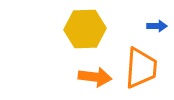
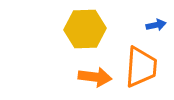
blue arrow: moved 1 px left, 1 px up; rotated 12 degrees counterclockwise
orange trapezoid: moved 1 px up
